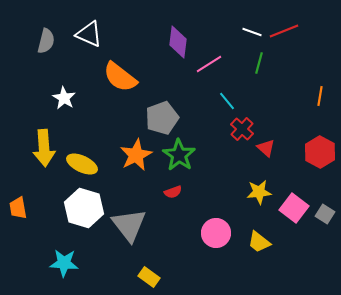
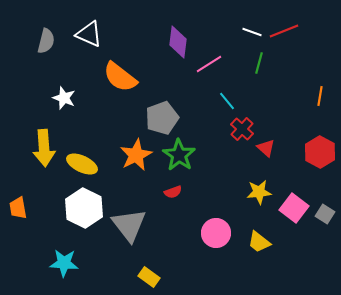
white star: rotated 10 degrees counterclockwise
white hexagon: rotated 9 degrees clockwise
